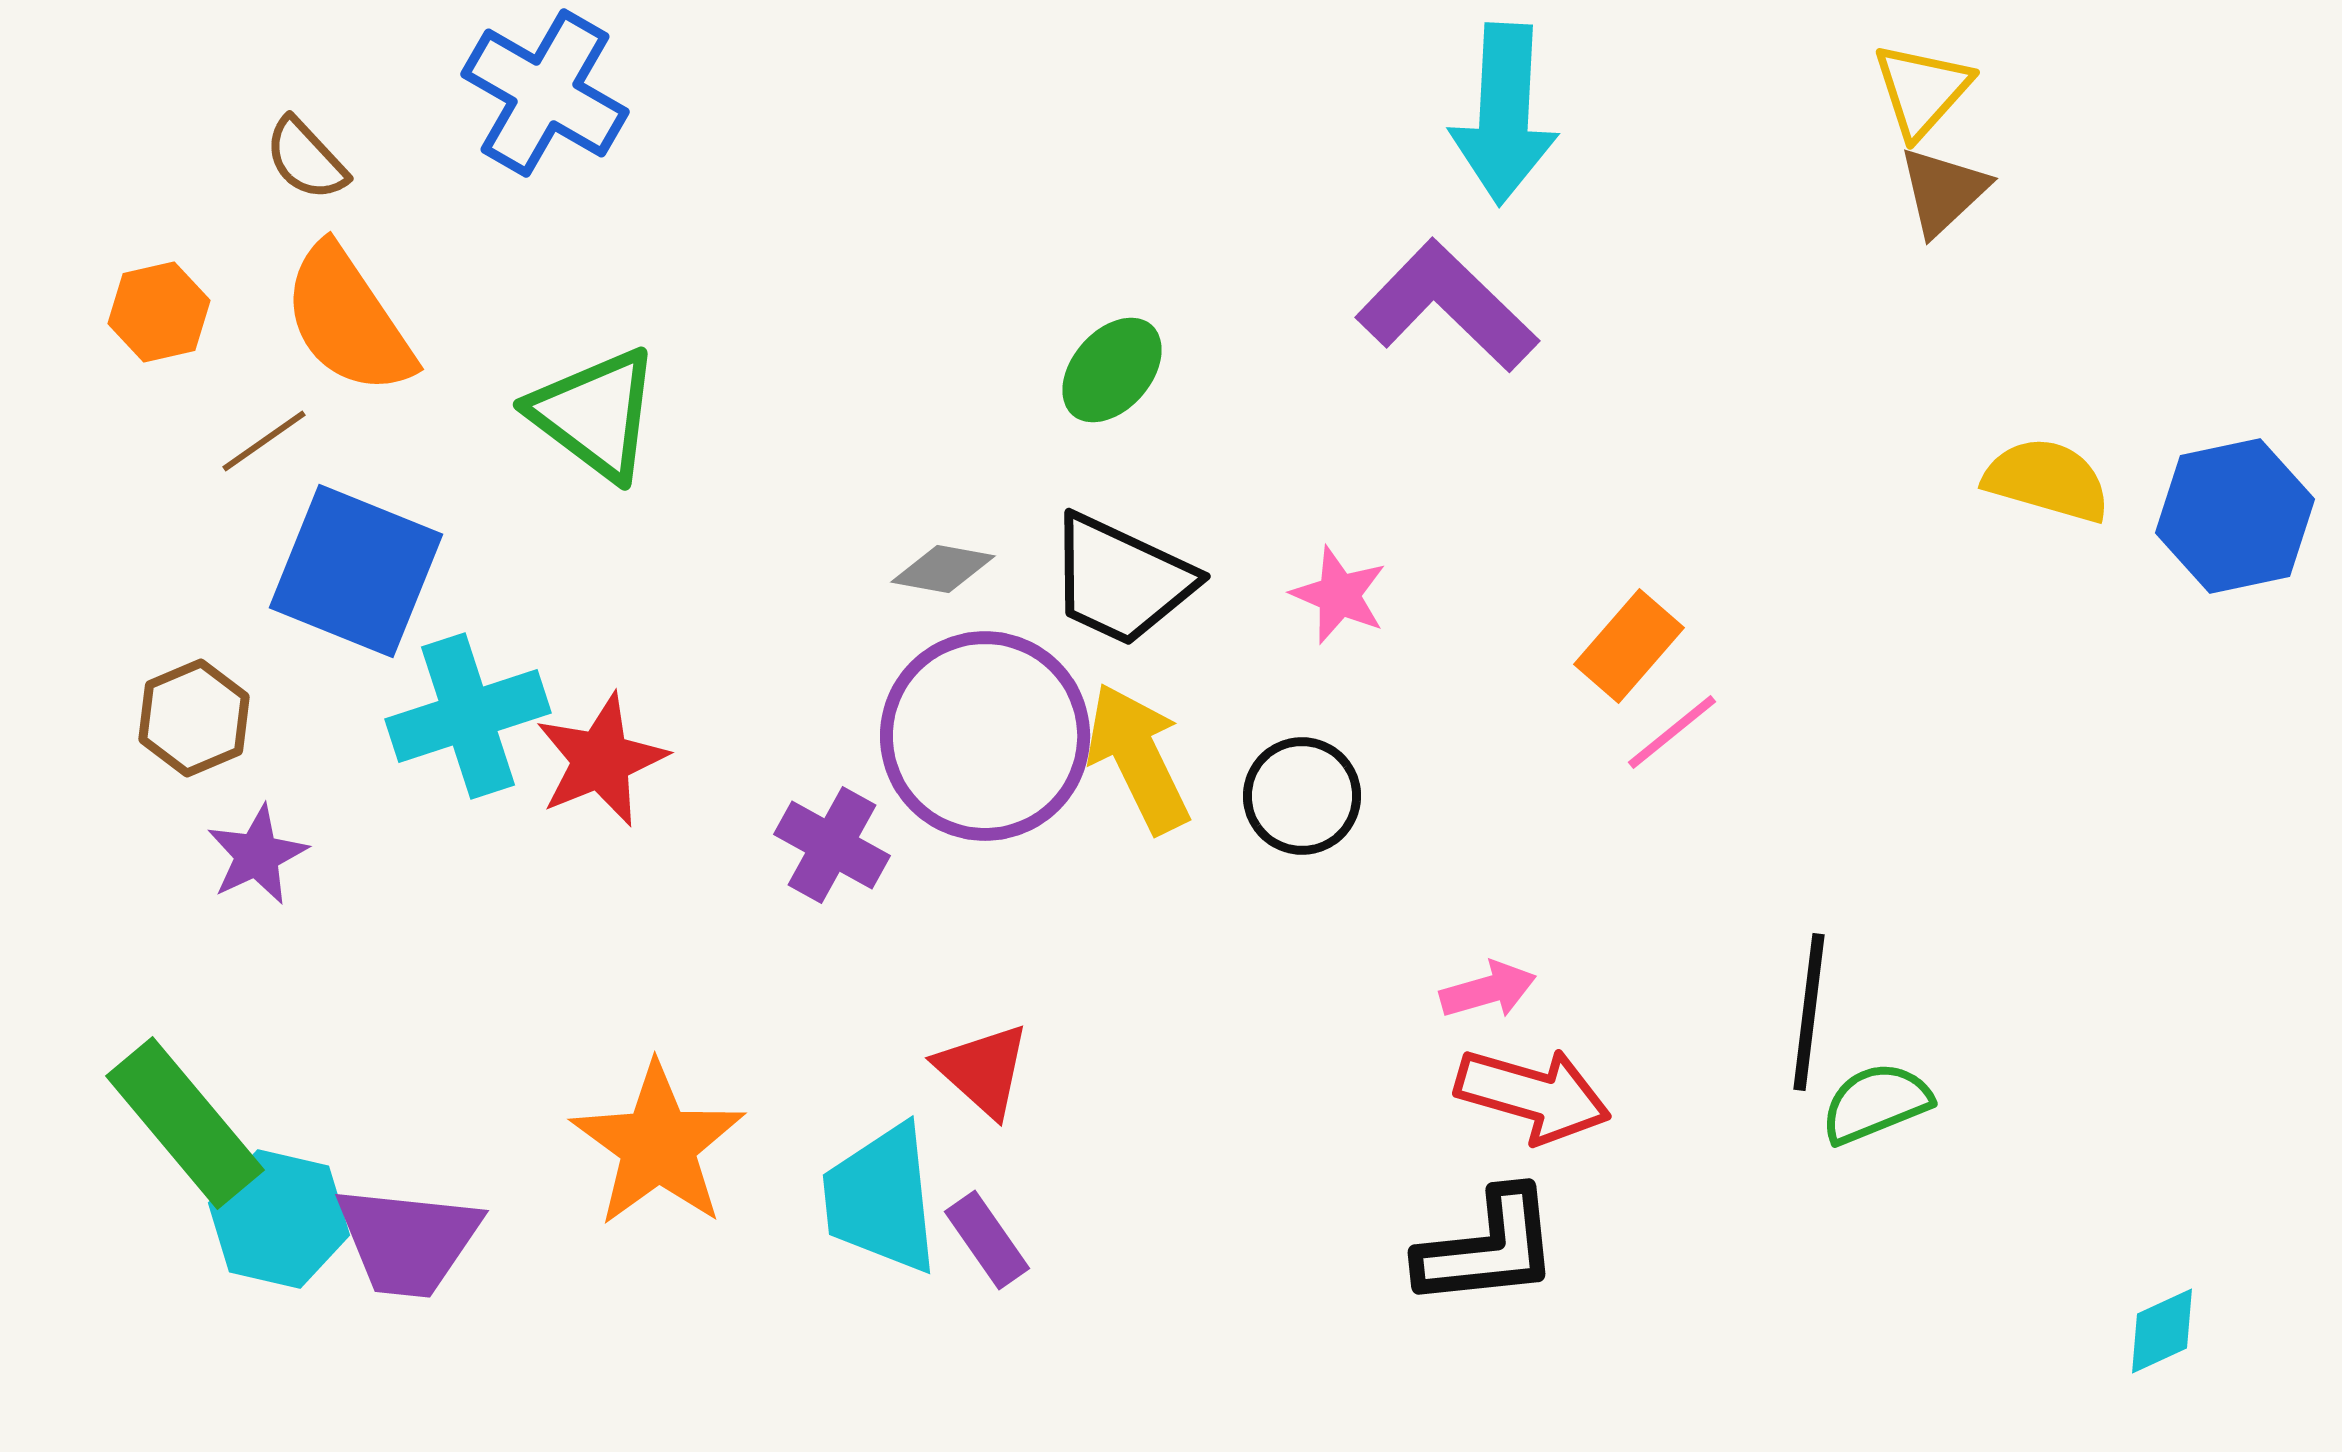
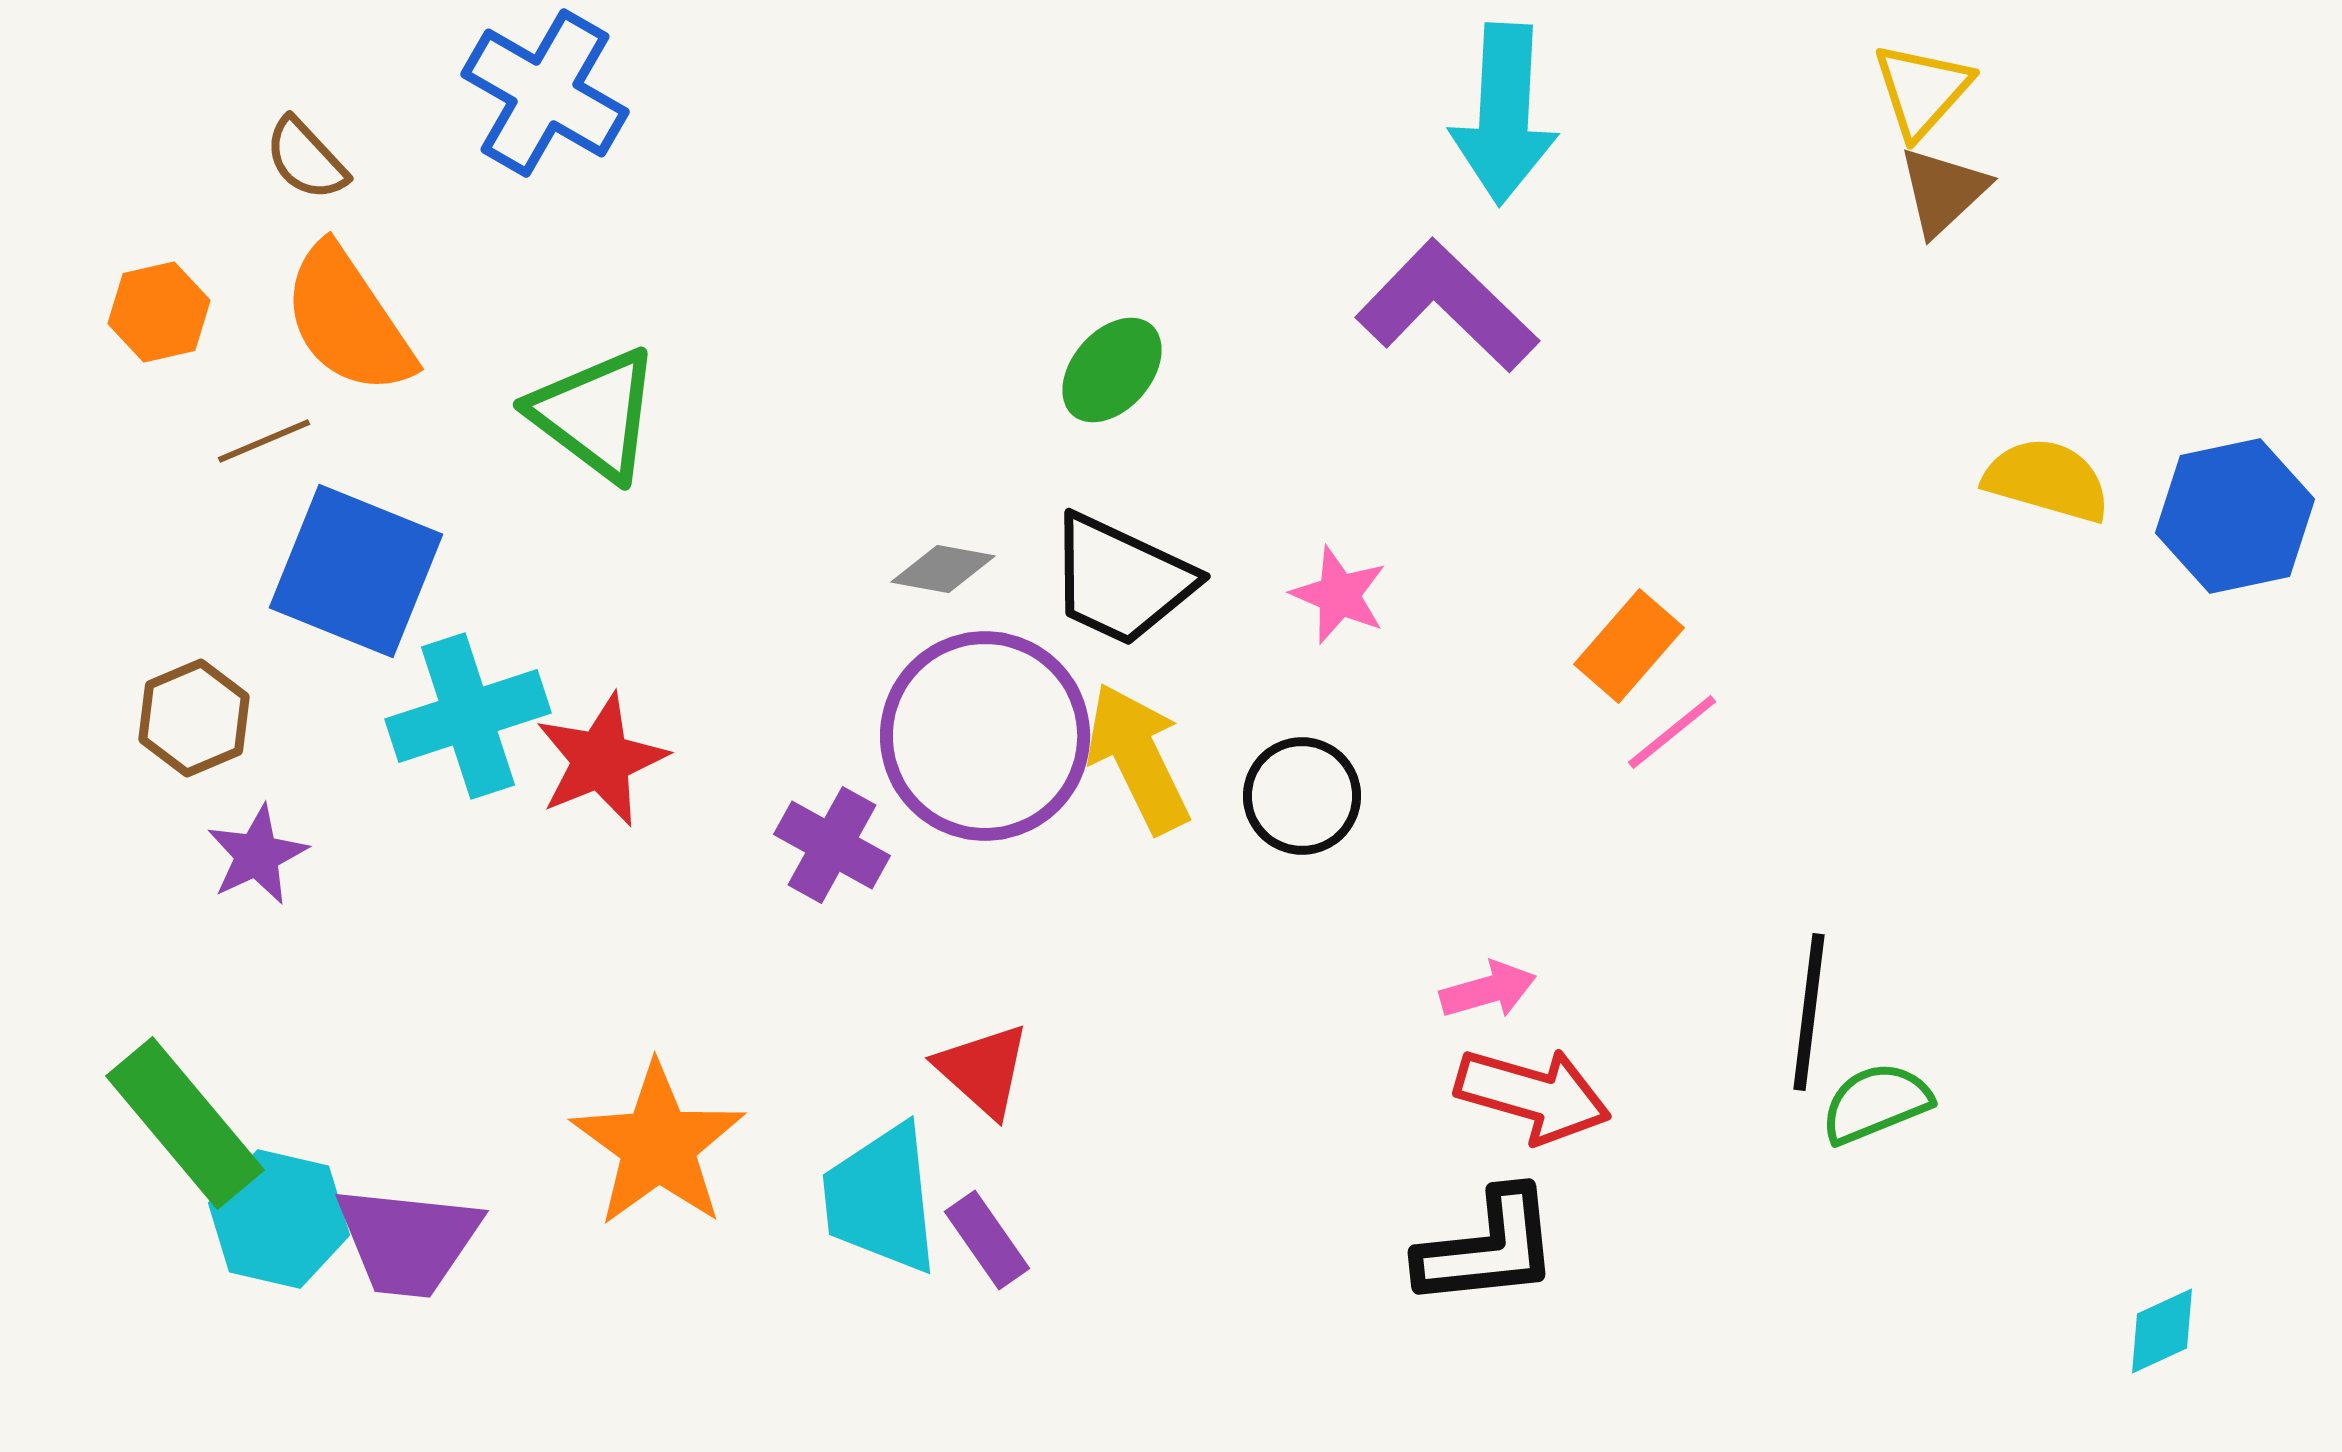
brown line: rotated 12 degrees clockwise
